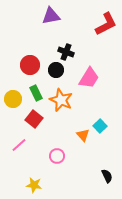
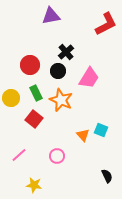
black cross: rotated 28 degrees clockwise
black circle: moved 2 px right, 1 px down
yellow circle: moved 2 px left, 1 px up
cyan square: moved 1 px right, 4 px down; rotated 24 degrees counterclockwise
pink line: moved 10 px down
